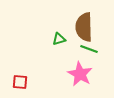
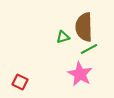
green triangle: moved 4 px right, 2 px up
green line: rotated 48 degrees counterclockwise
red square: rotated 21 degrees clockwise
